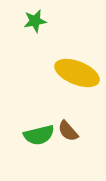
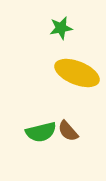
green star: moved 26 px right, 7 px down
green semicircle: moved 2 px right, 3 px up
